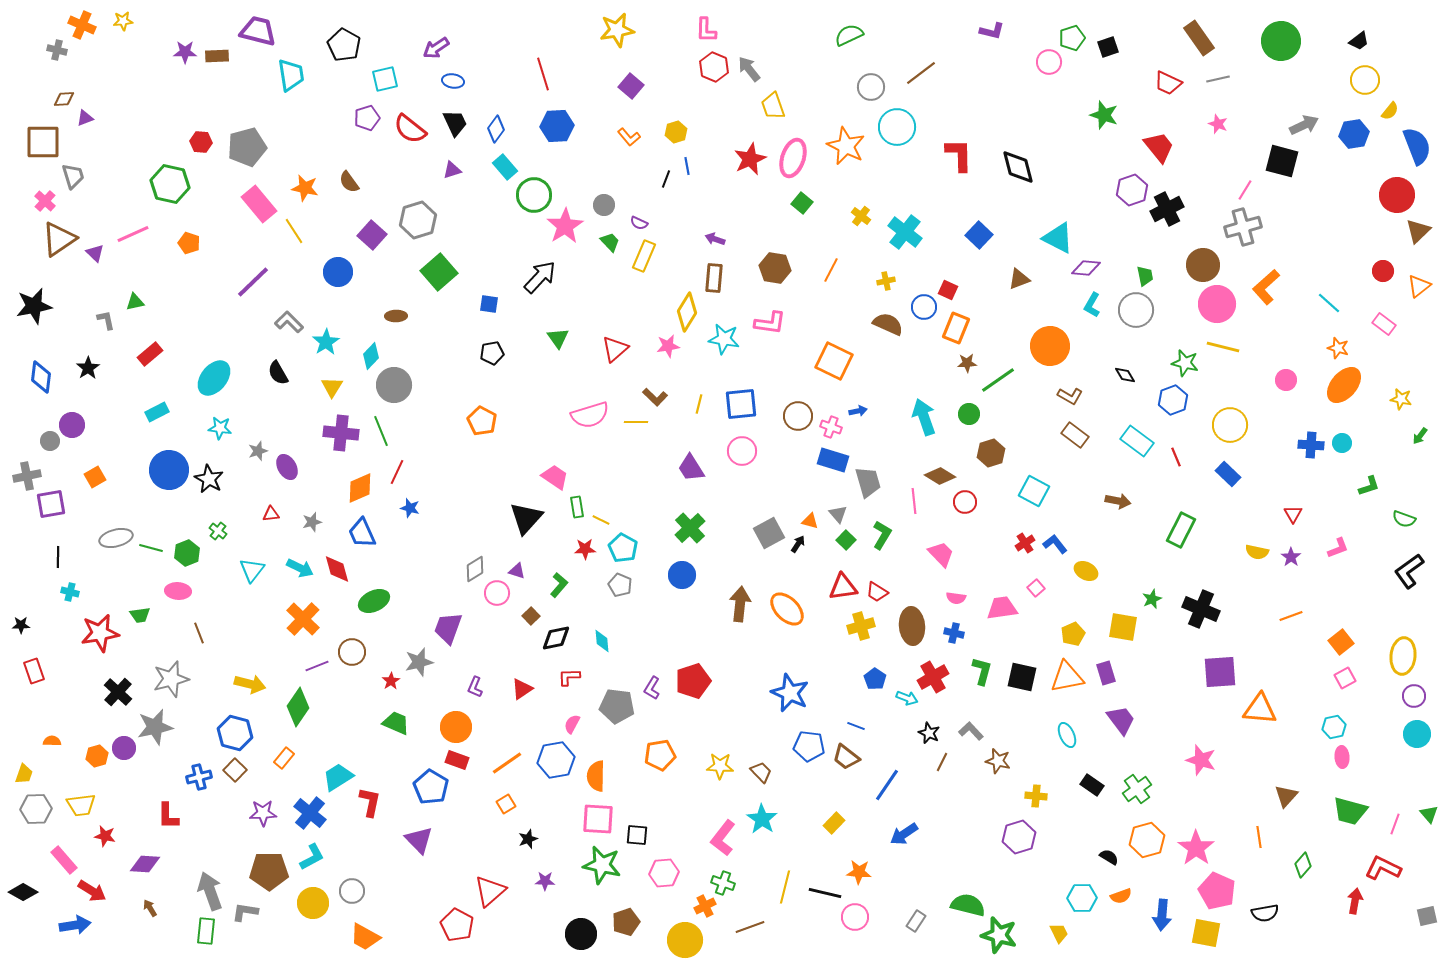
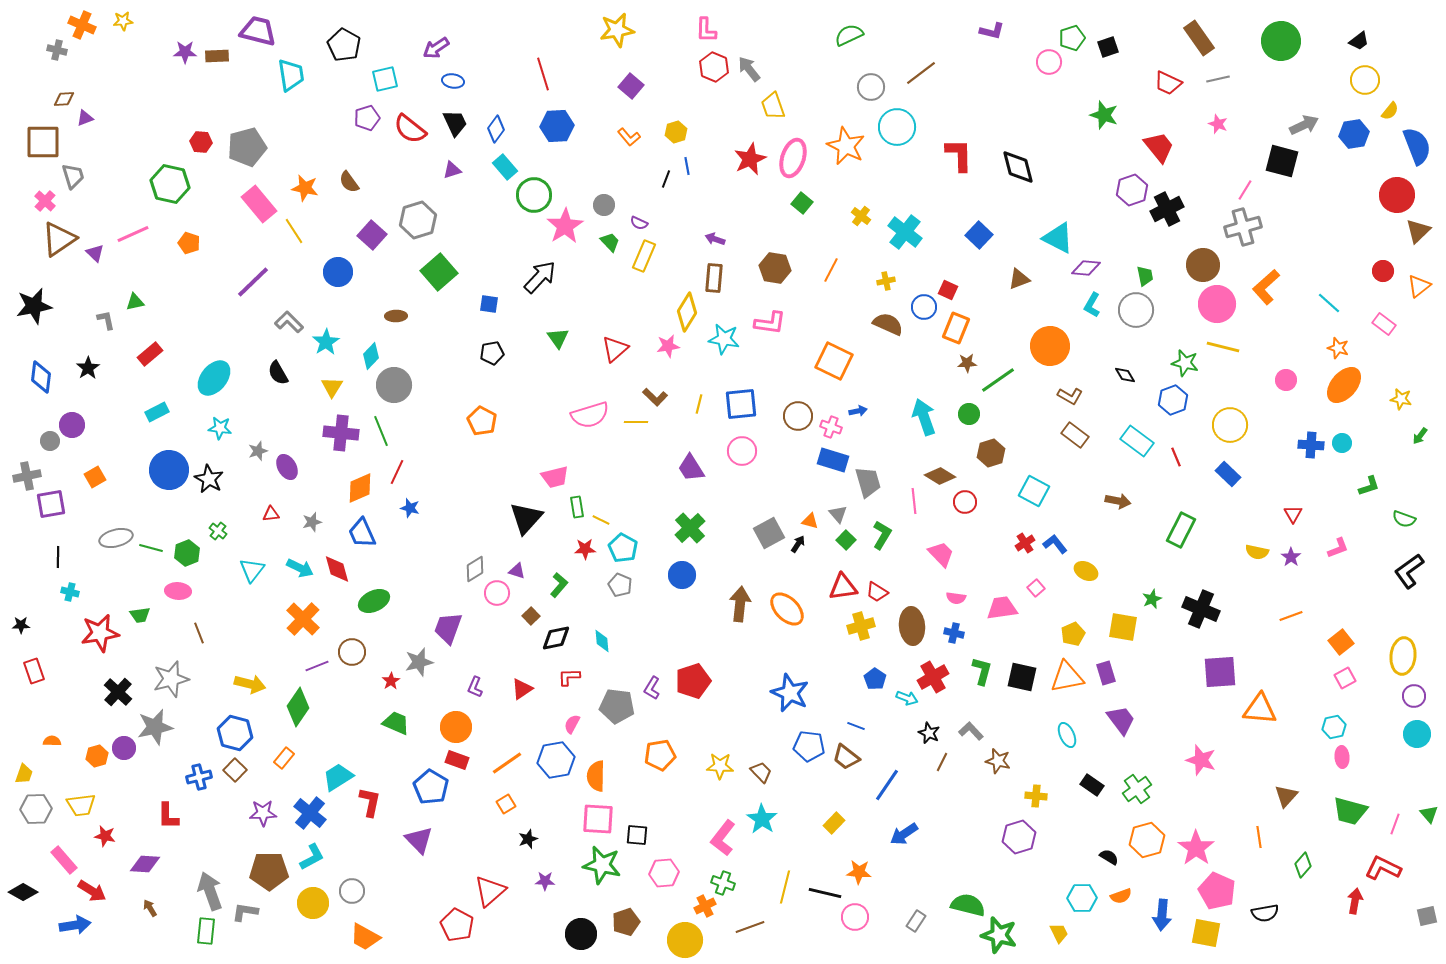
pink trapezoid at (555, 477): rotated 132 degrees clockwise
